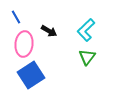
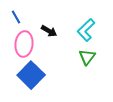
blue square: rotated 12 degrees counterclockwise
